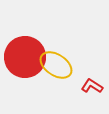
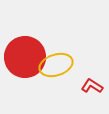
yellow ellipse: rotated 52 degrees counterclockwise
